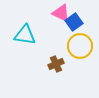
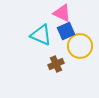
pink triangle: moved 1 px right
blue square: moved 8 px left, 9 px down; rotated 12 degrees clockwise
cyan triangle: moved 16 px right; rotated 15 degrees clockwise
